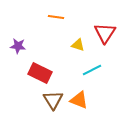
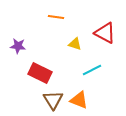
red triangle: rotated 35 degrees counterclockwise
yellow triangle: moved 3 px left, 1 px up
